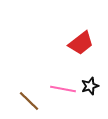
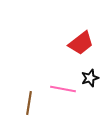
black star: moved 8 px up
brown line: moved 2 px down; rotated 55 degrees clockwise
